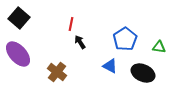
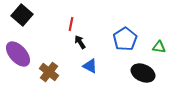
black square: moved 3 px right, 3 px up
blue triangle: moved 20 px left
brown cross: moved 8 px left
